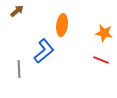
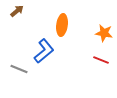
gray line: rotated 66 degrees counterclockwise
